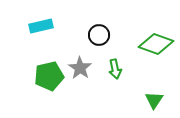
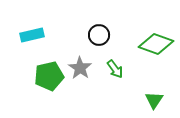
cyan rectangle: moved 9 px left, 9 px down
green arrow: rotated 24 degrees counterclockwise
